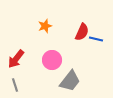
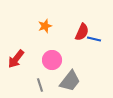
blue line: moved 2 px left
gray line: moved 25 px right
